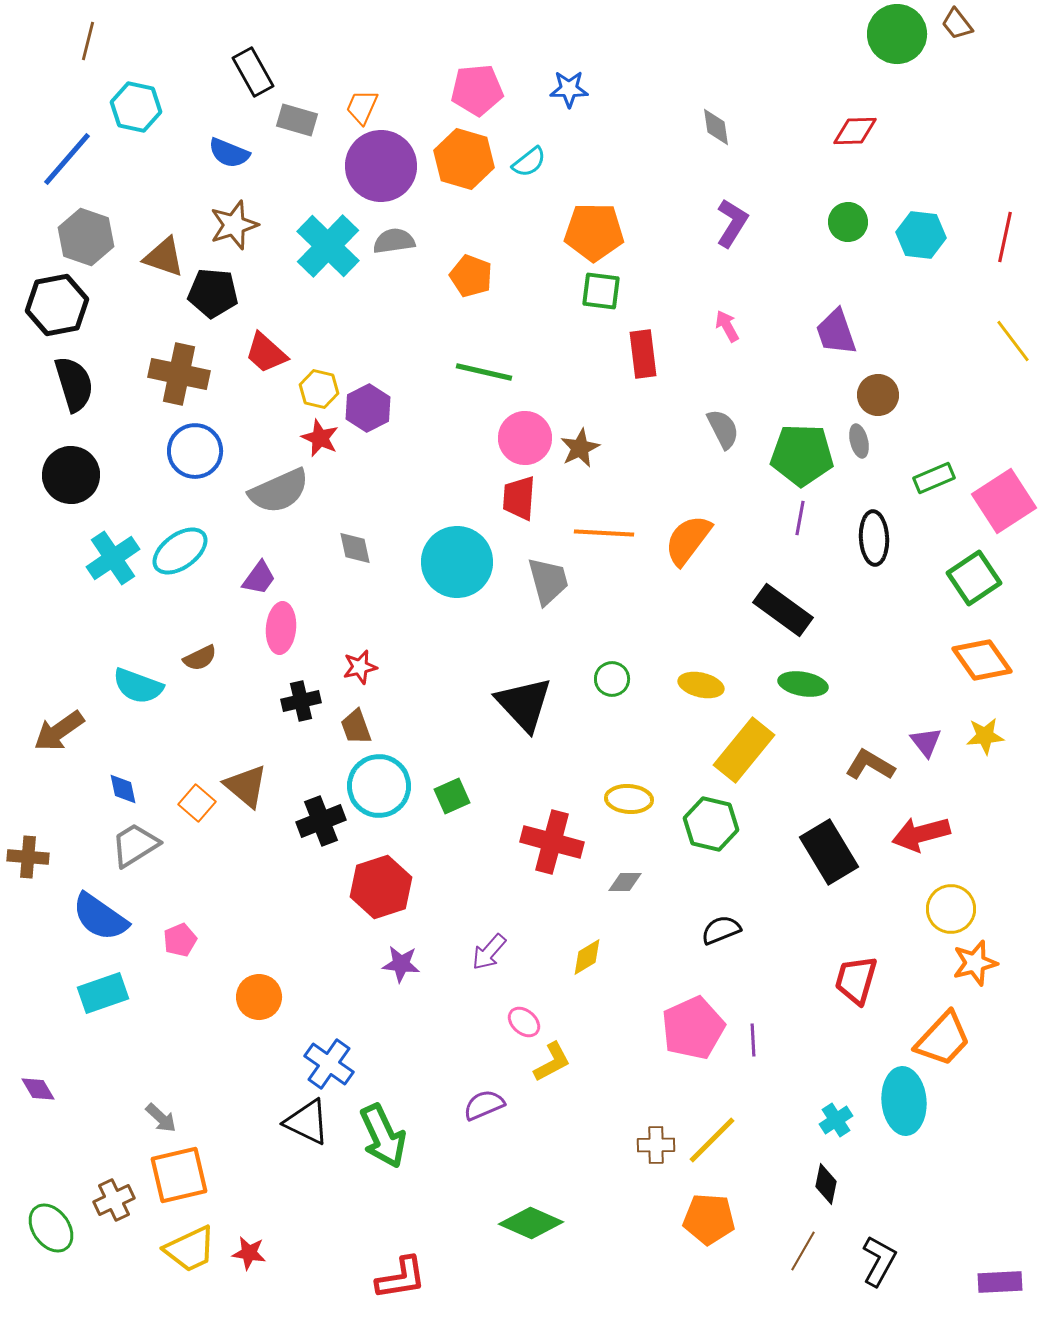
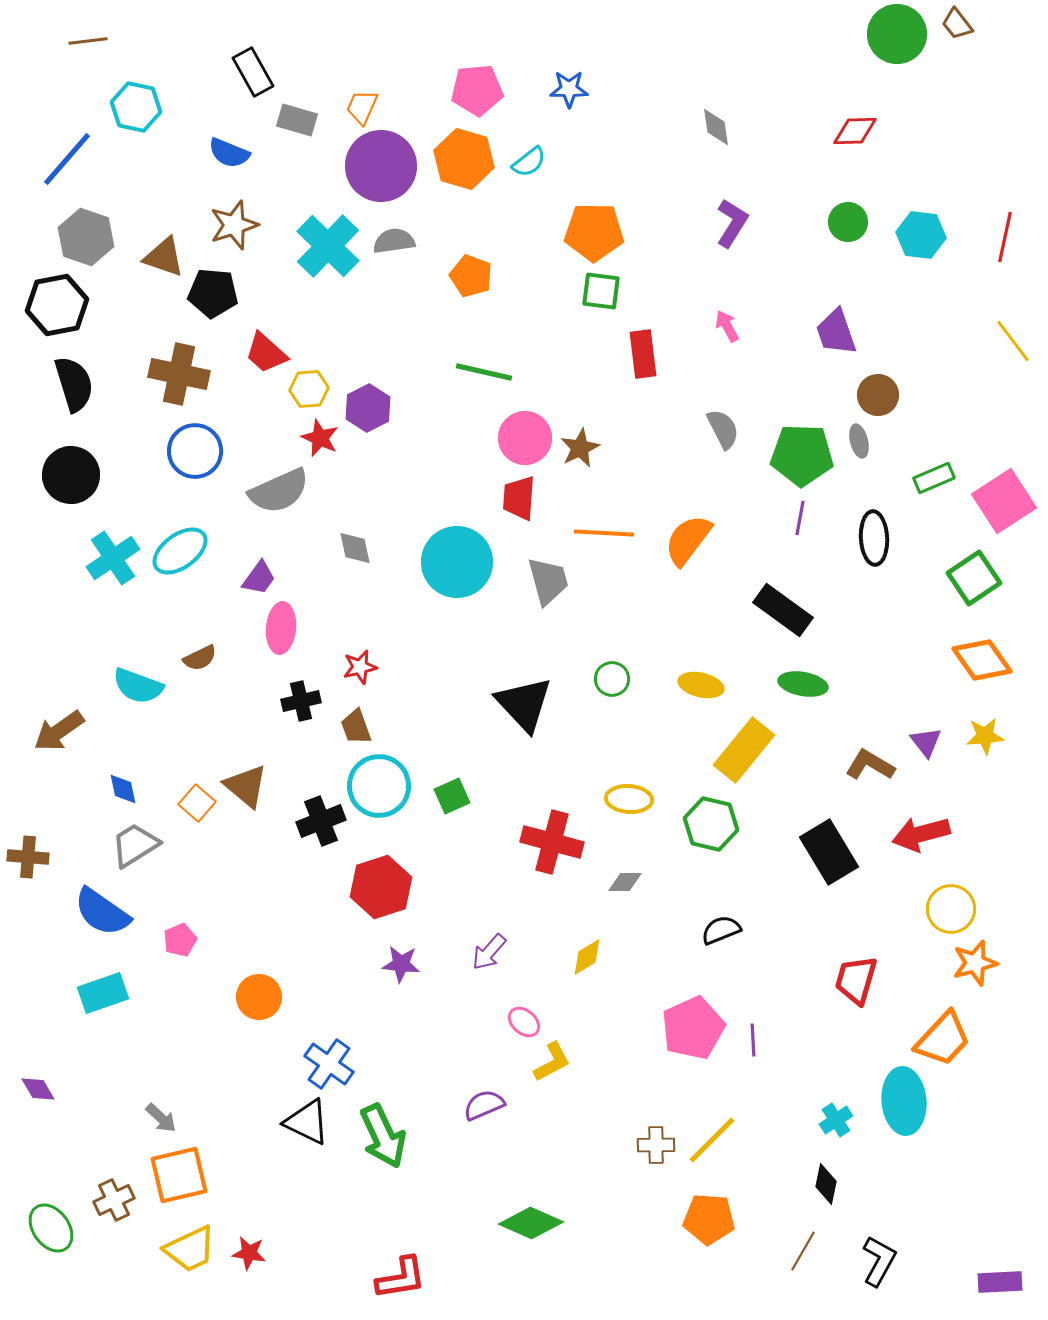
brown line at (88, 41): rotated 69 degrees clockwise
yellow hexagon at (319, 389): moved 10 px left; rotated 18 degrees counterclockwise
blue semicircle at (100, 917): moved 2 px right, 5 px up
